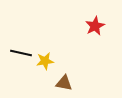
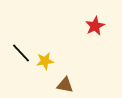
black line: rotated 35 degrees clockwise
brown triangle: moved 1 px right, 2 px down
